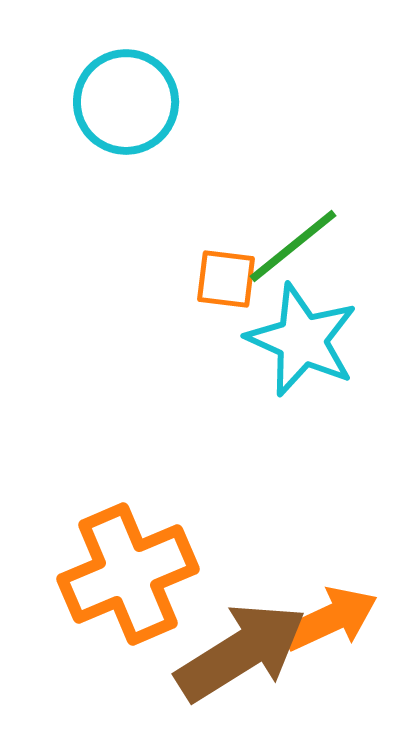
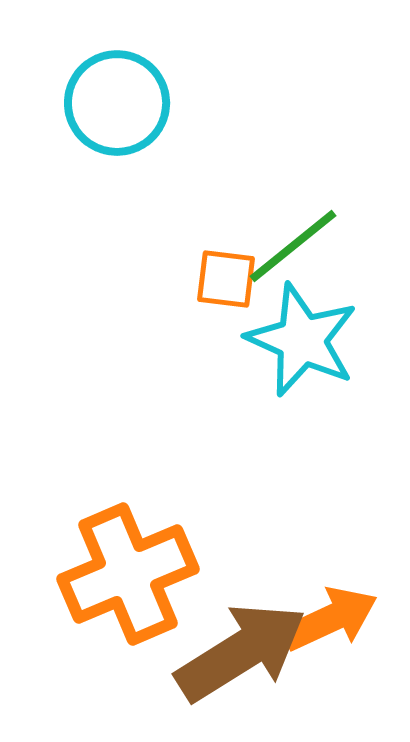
cyan circle: moved 9 px left, 1 px down
